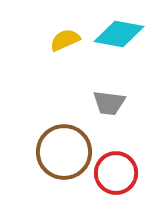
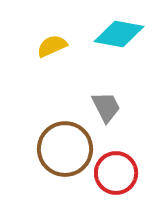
yellow semicircle: moved 13 px left, 6 px down
gray trapezoid: moved 3 px left, 4 px down; rotated 124 degrees counterclockwise
brown circle: moved 1 px right, 3 px up
